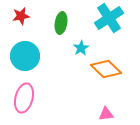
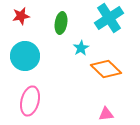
pink ellipse: moved 6 px right, 3 px down
